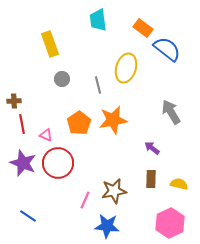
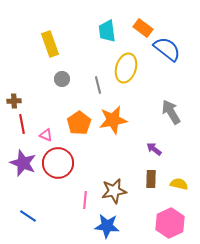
cyan trapezoid: moved 9 px right, 11 px down
purple arrow: moved 2 px right, 1 px down
pink line: rotated 18 degrees counterclockwise
